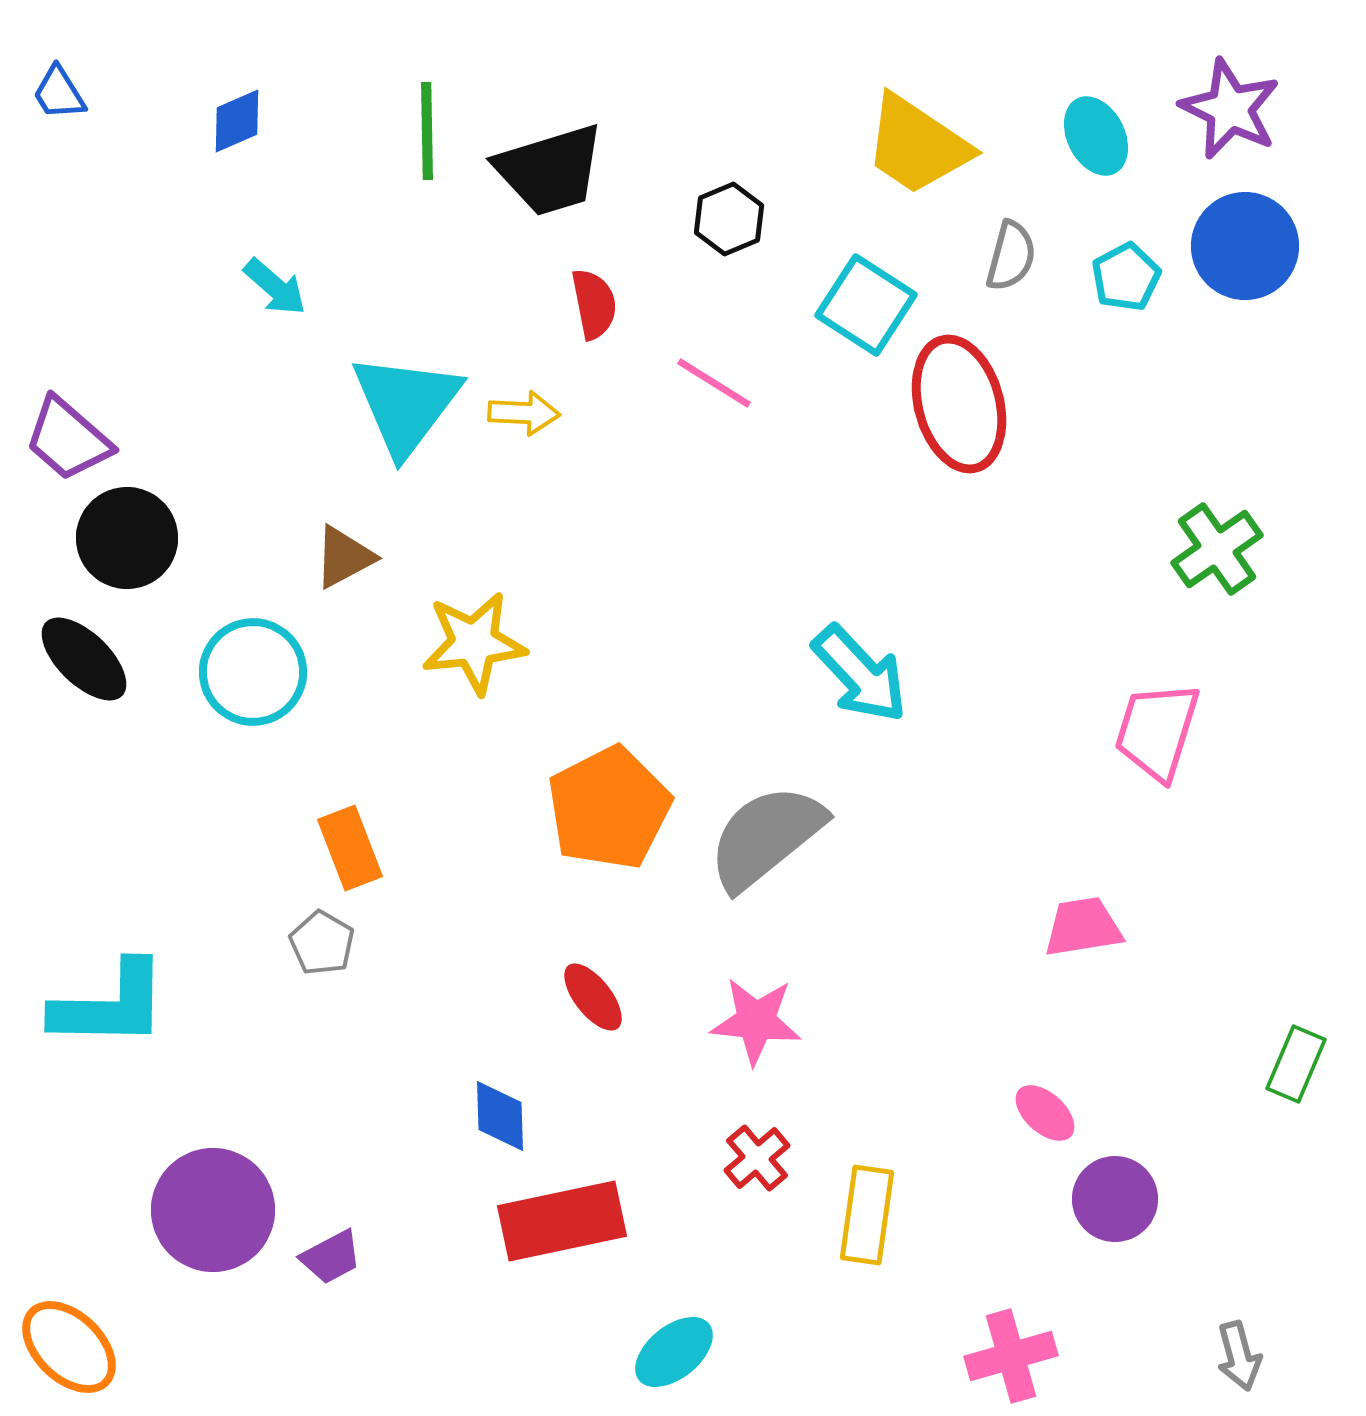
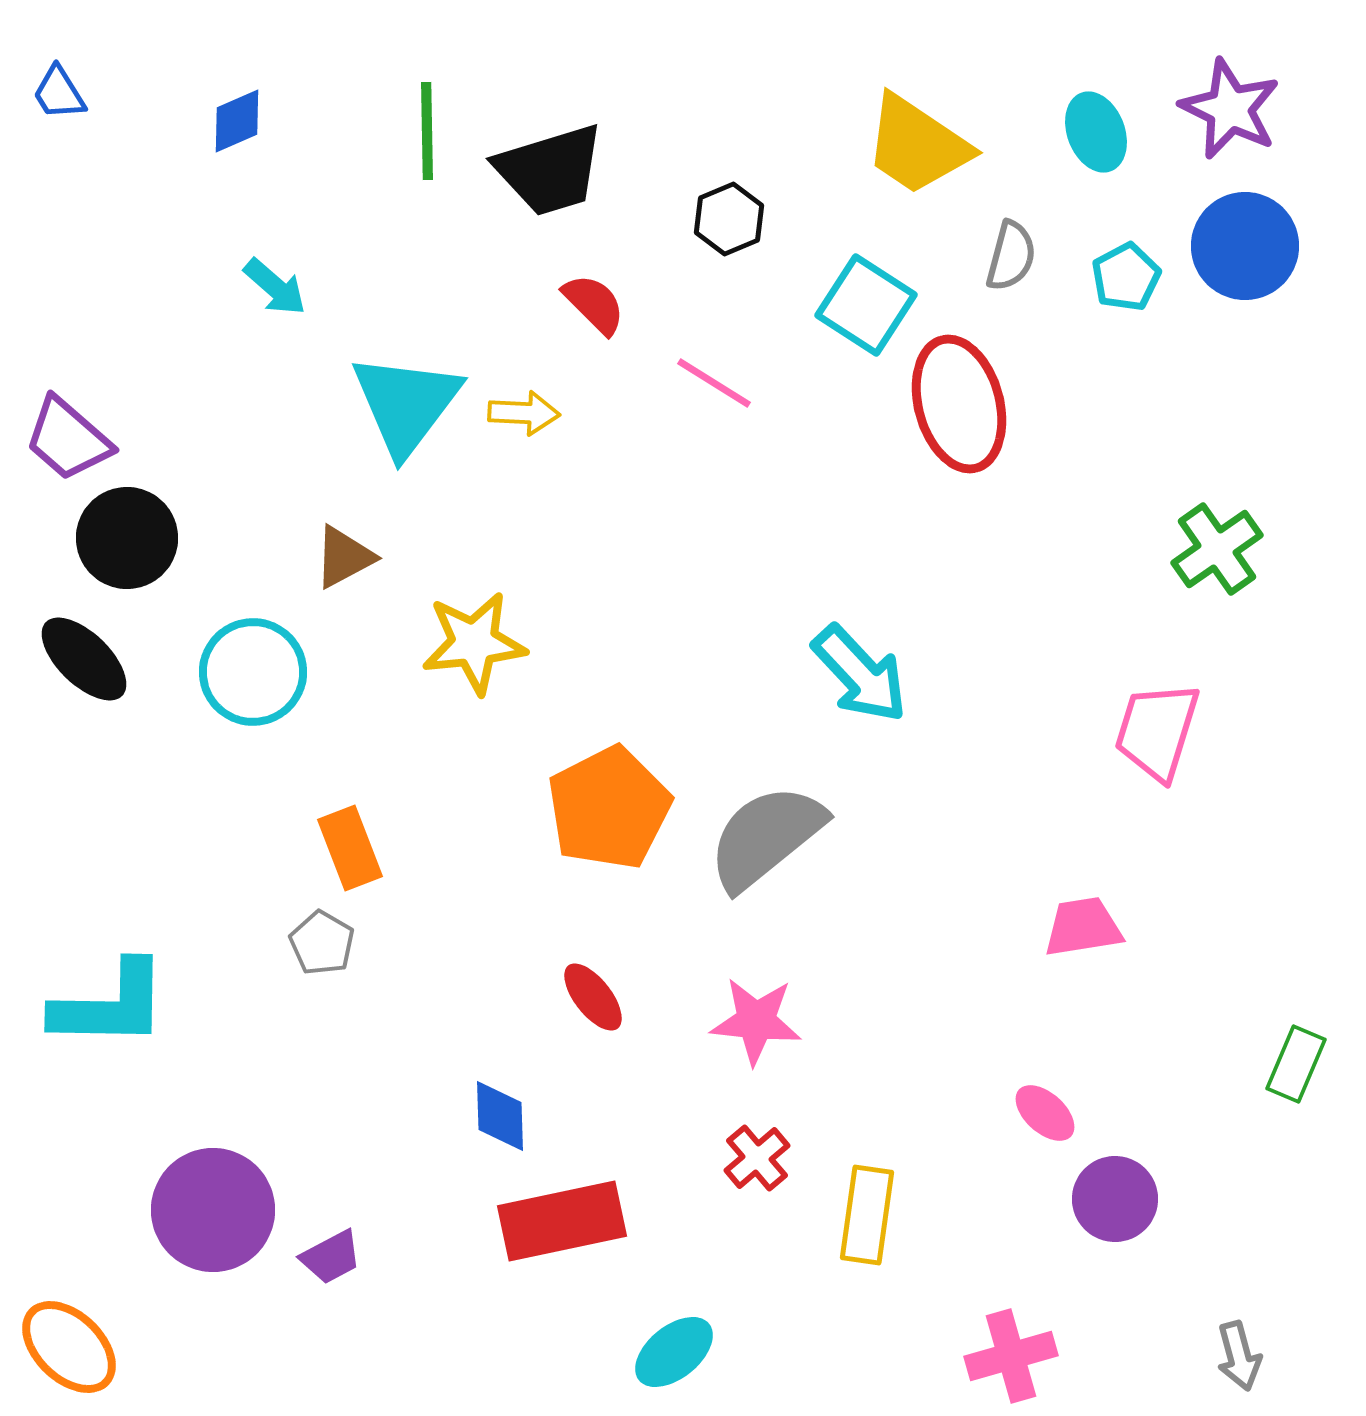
cyan ellipse at (1096, 136): moved 4 px up; rotated 6 degrees clockwise
red semicircle at (594, 304): rotated 34 degrees counterclockwise
